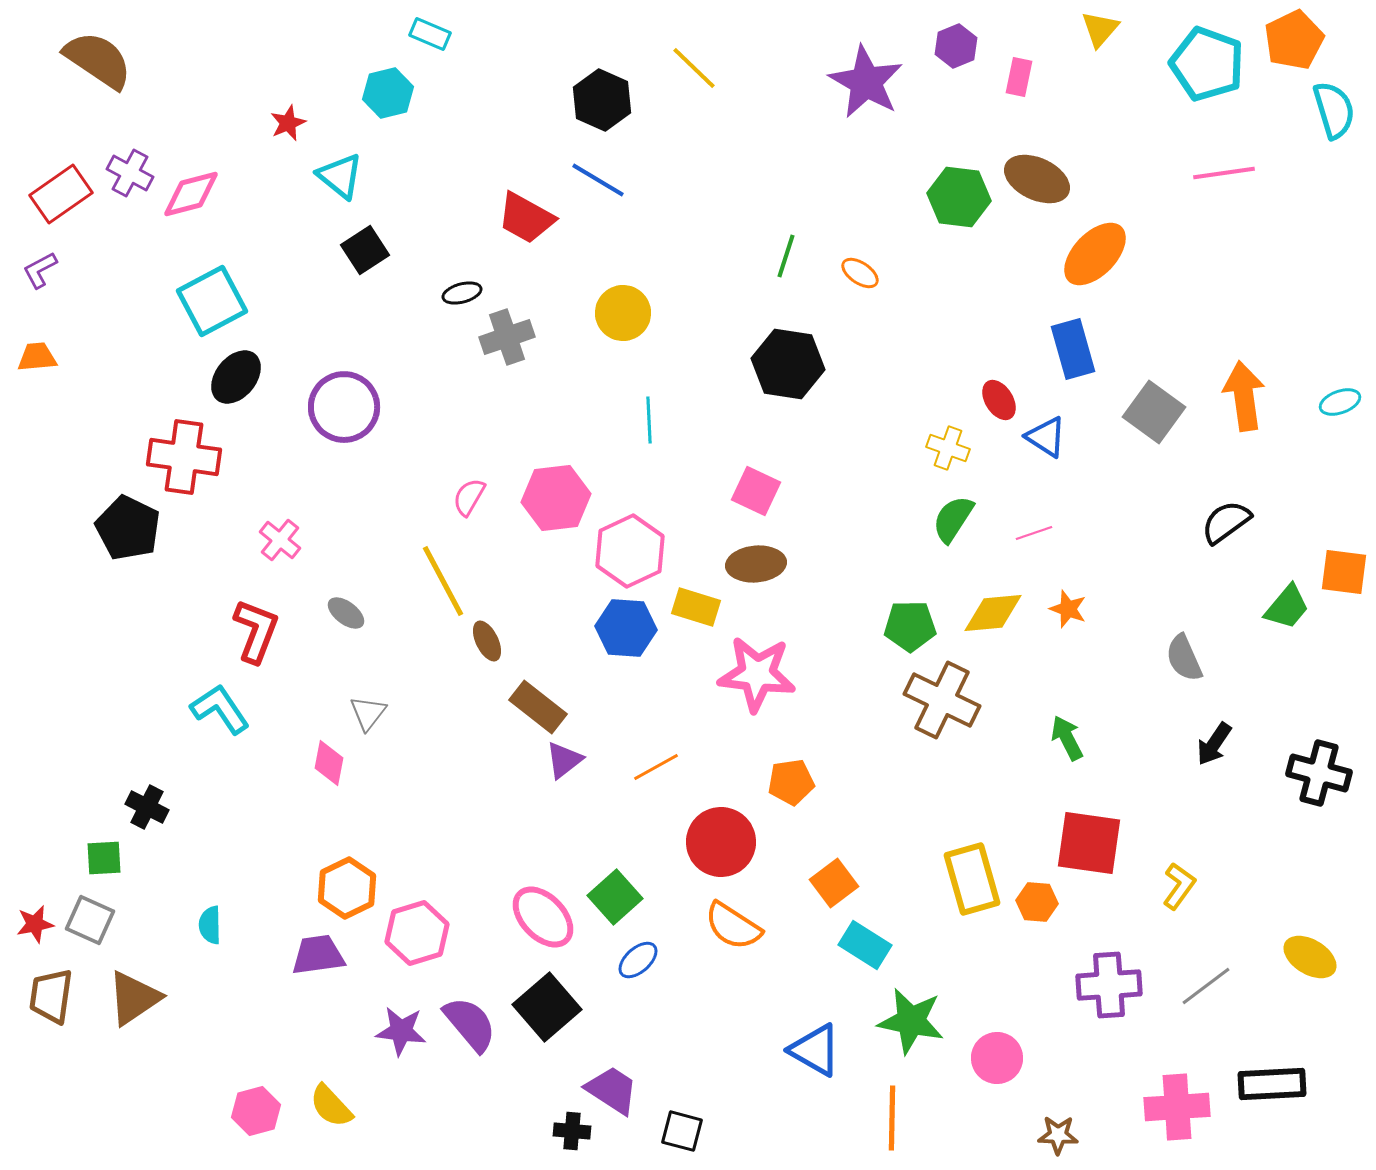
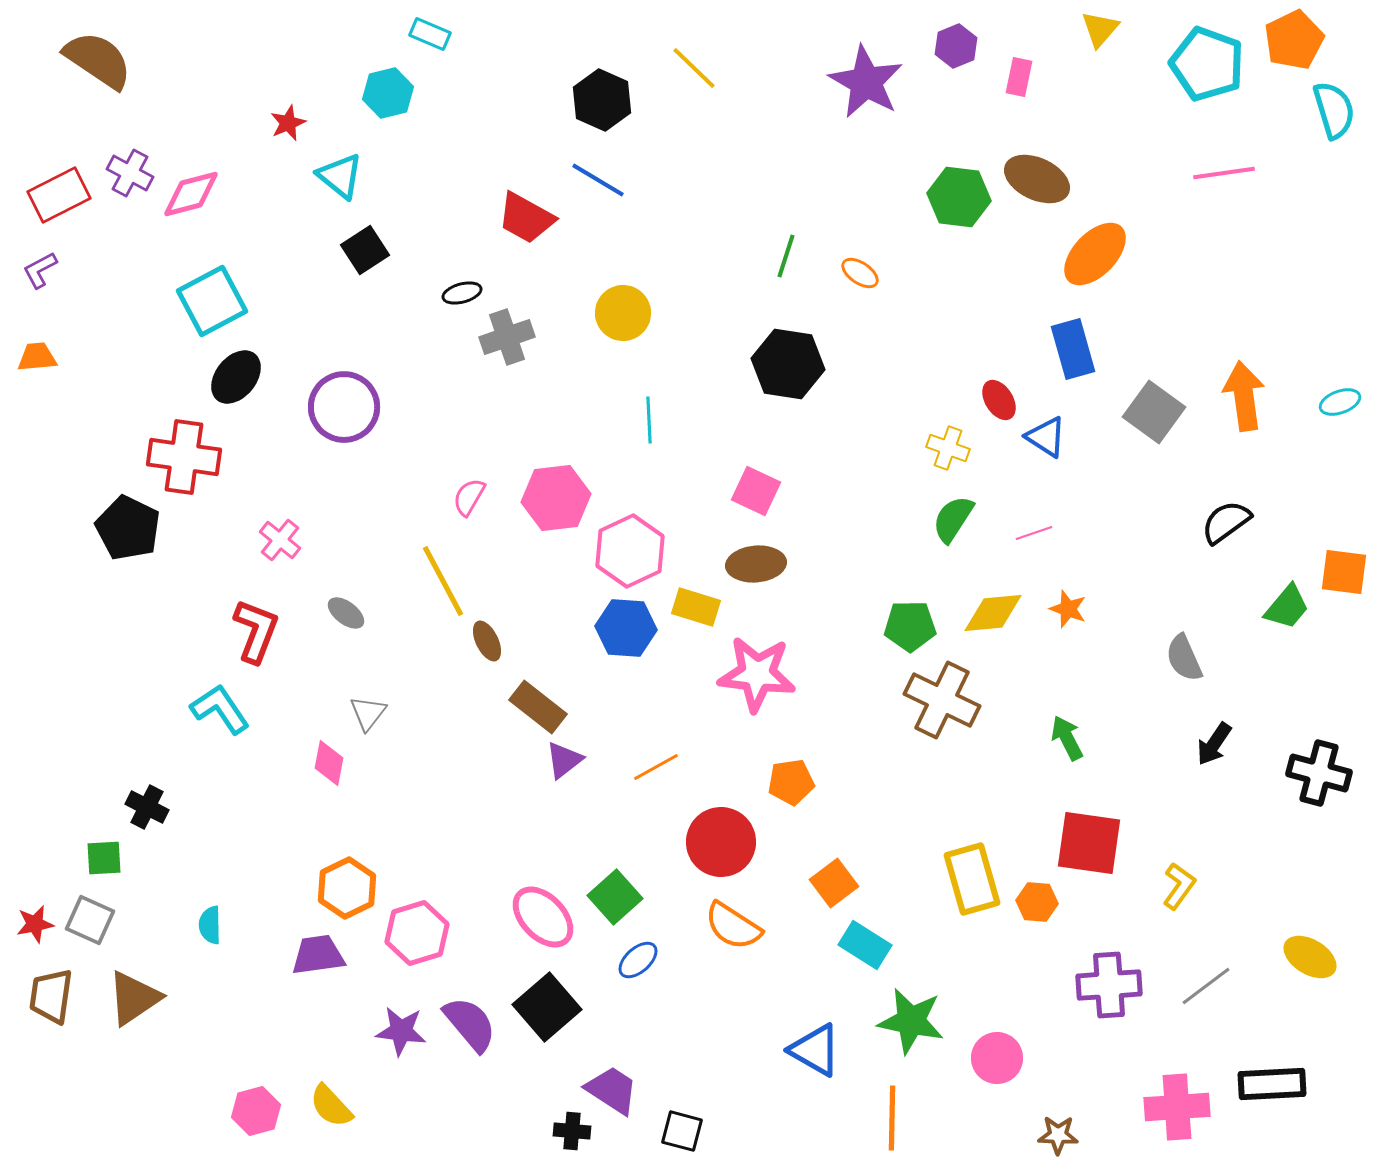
red rectangle at (61, 194): moved 2 px left, 1 px down; rotated 8 degrees clockwise
